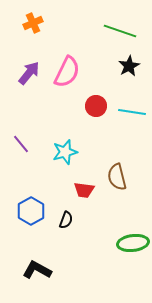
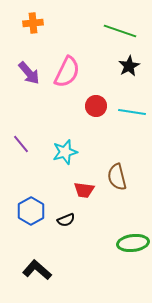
orange cross: rotated 18 degrees clockwise
purple arrow: rotated 100 degrees clockwise
black semicircle: rotated 48 degrees clockwise
black L-shape: rotated 12 degrees clockwise
